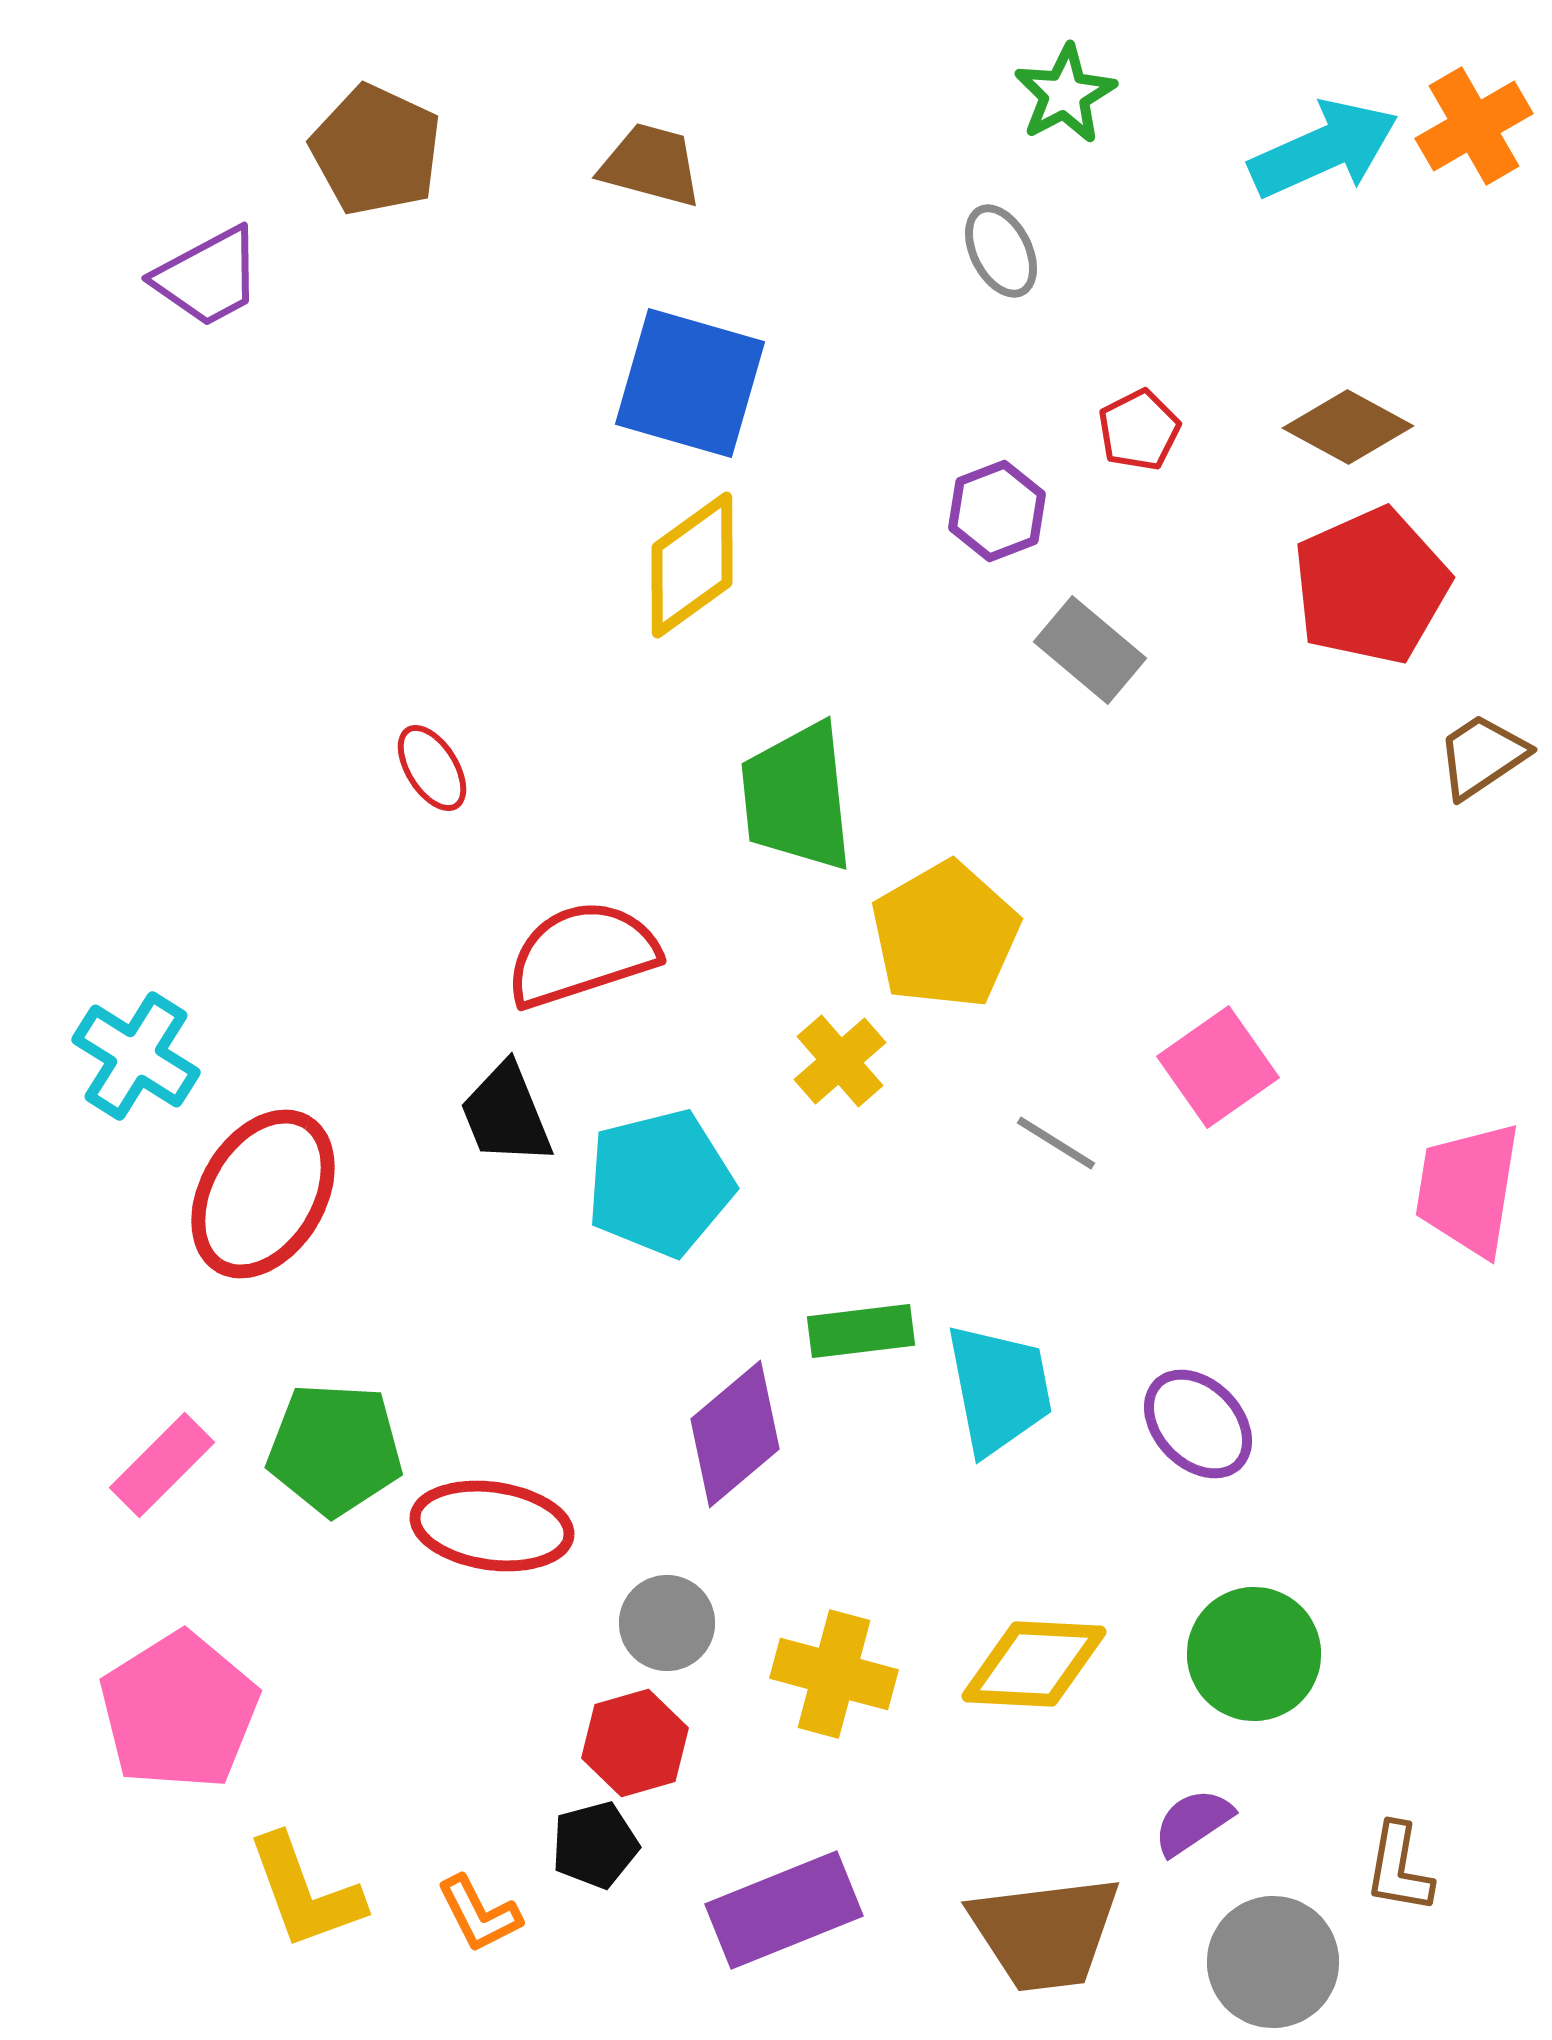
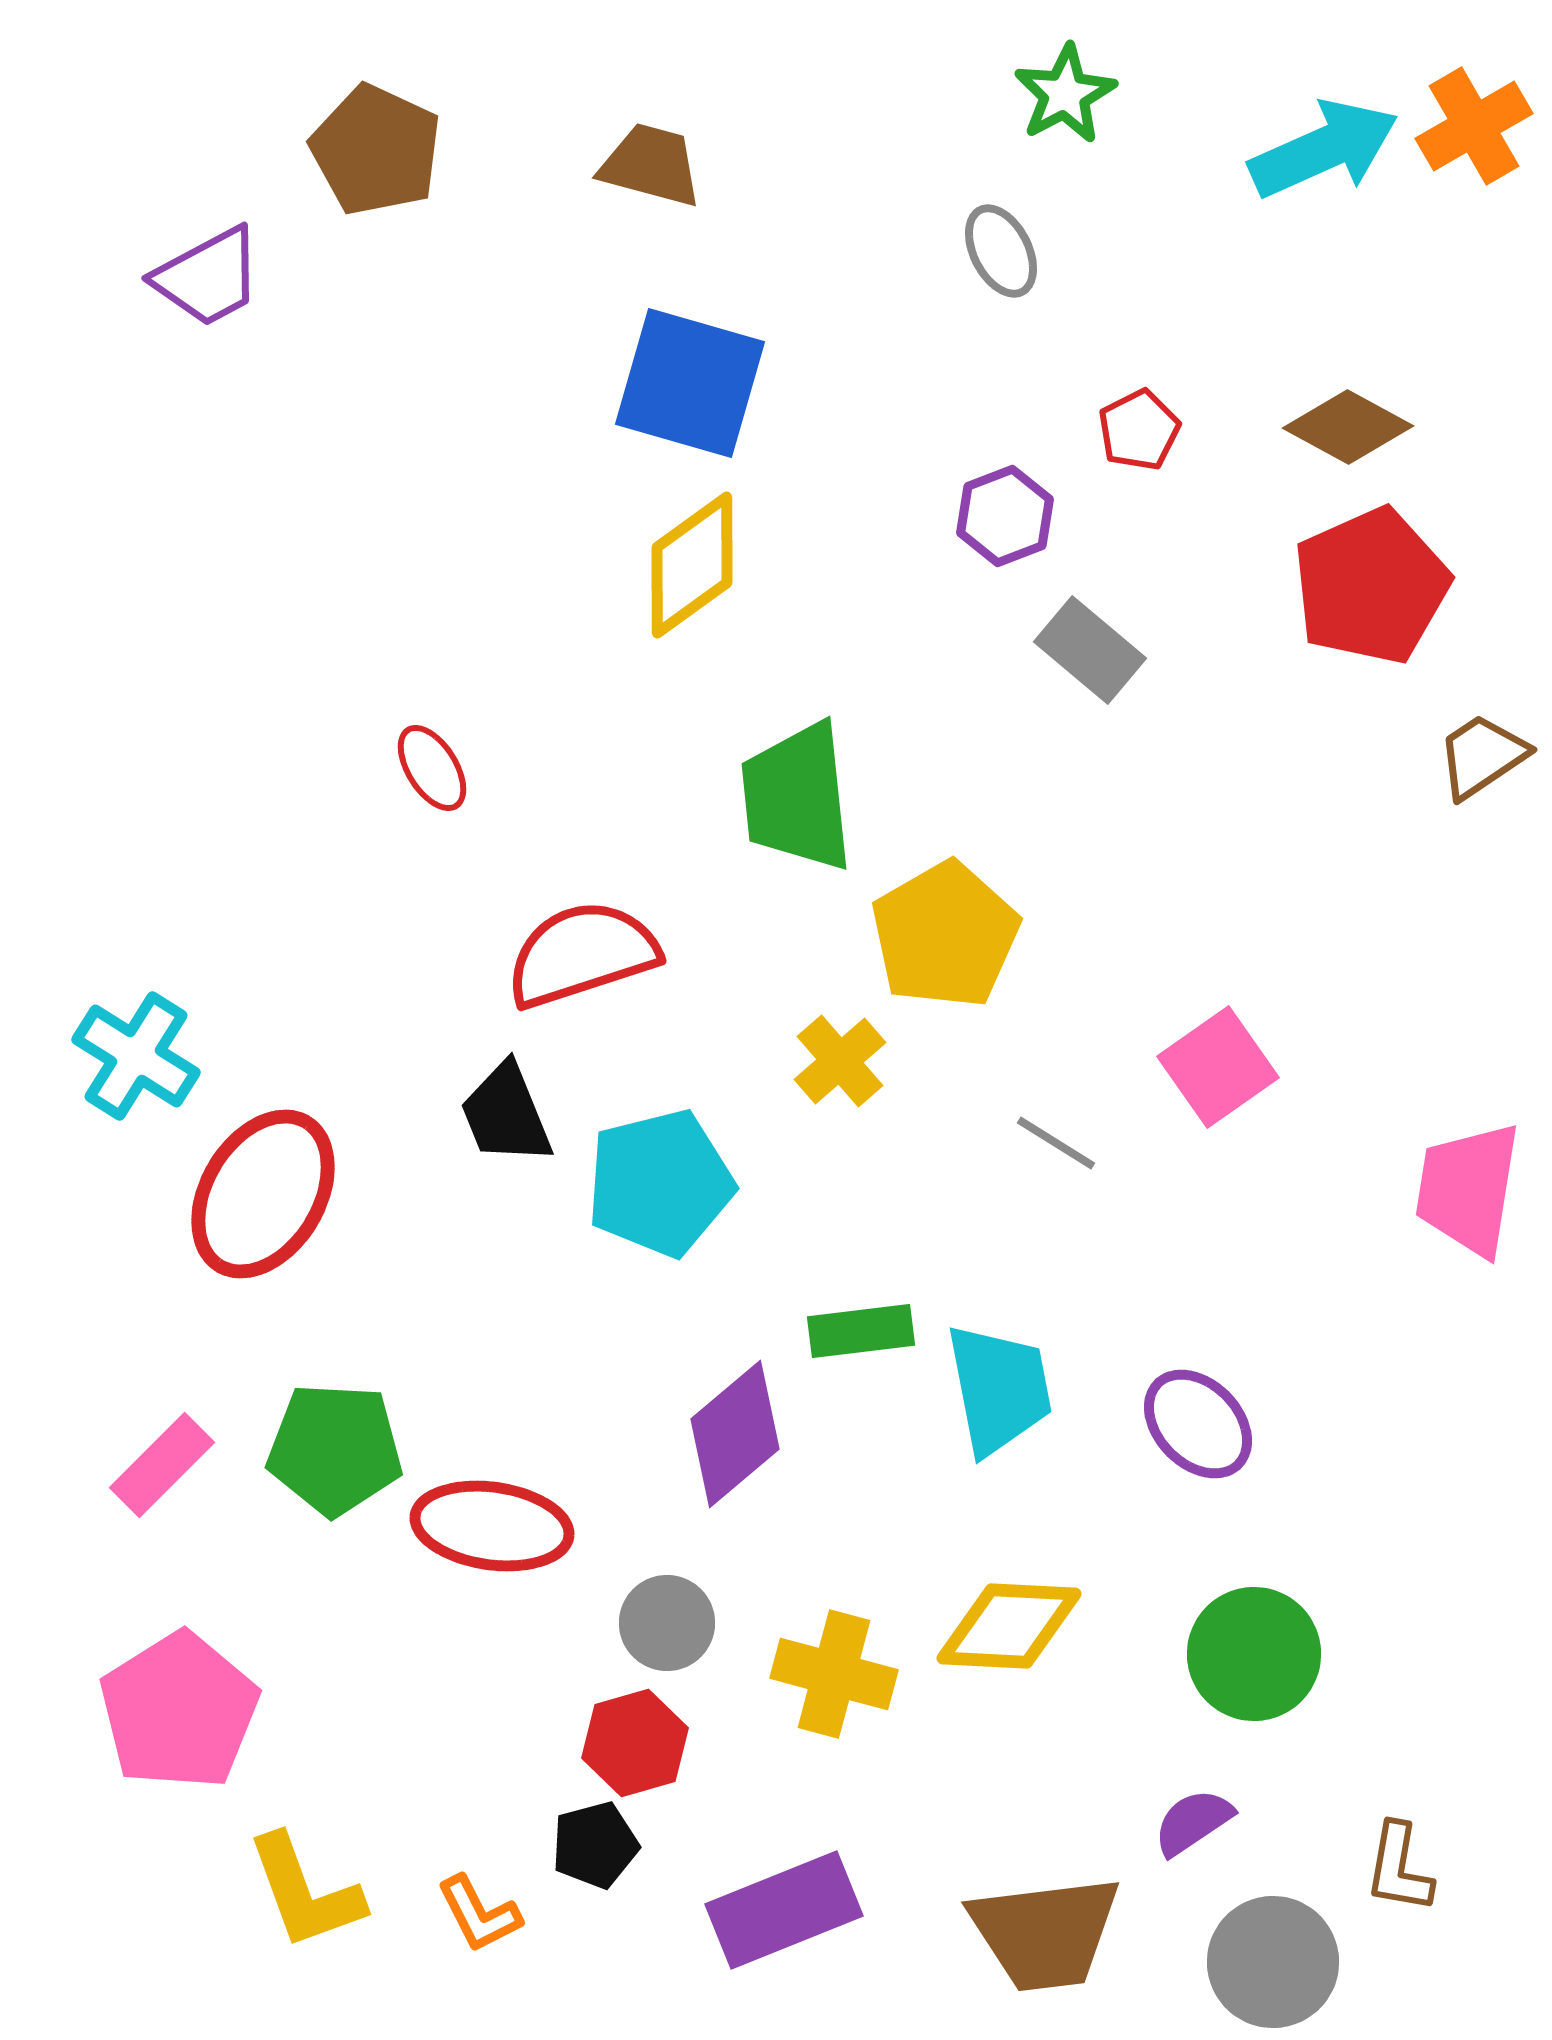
purple hexagon at (997, 511): moved 8 px right, 5 px down
yellow diamond at (1034, 1664): moved 25 px left, 38 px up
